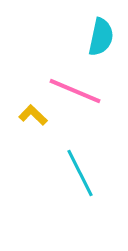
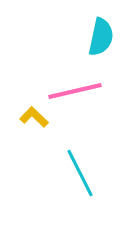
pink line: rotated 36 degrees counterclockwise
yellow L-shape: moved 1 px right, 2 px down
